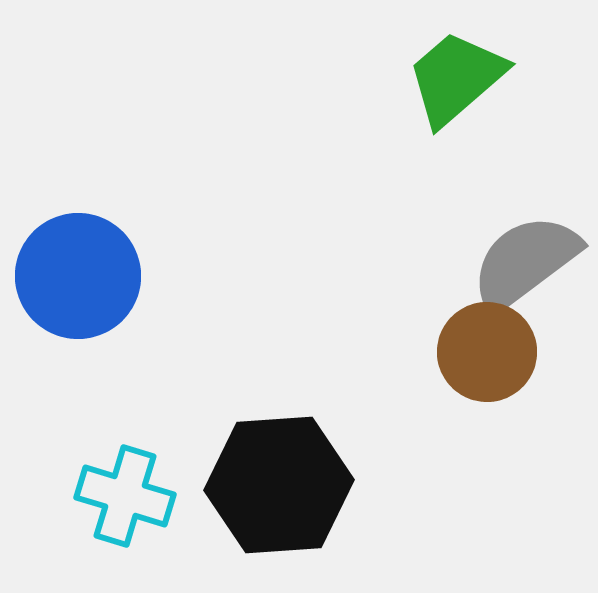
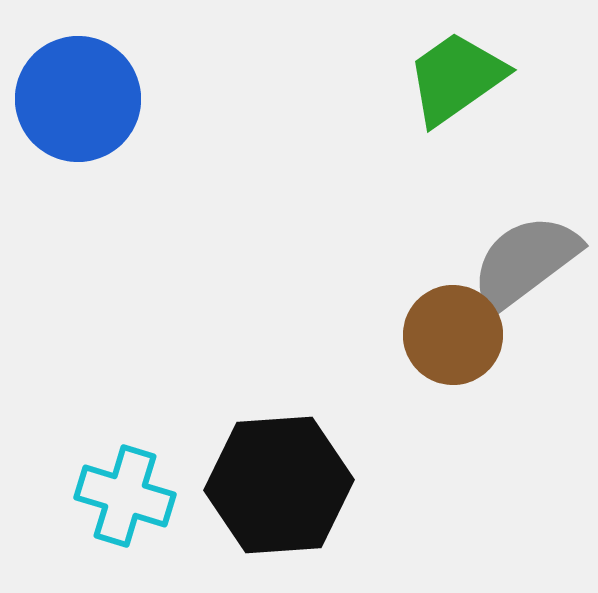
green trapezoid: rotated 6 degrees clockwise
blue circle: moved 177 px up
brown circle: moved 34 px left, 17 px up
